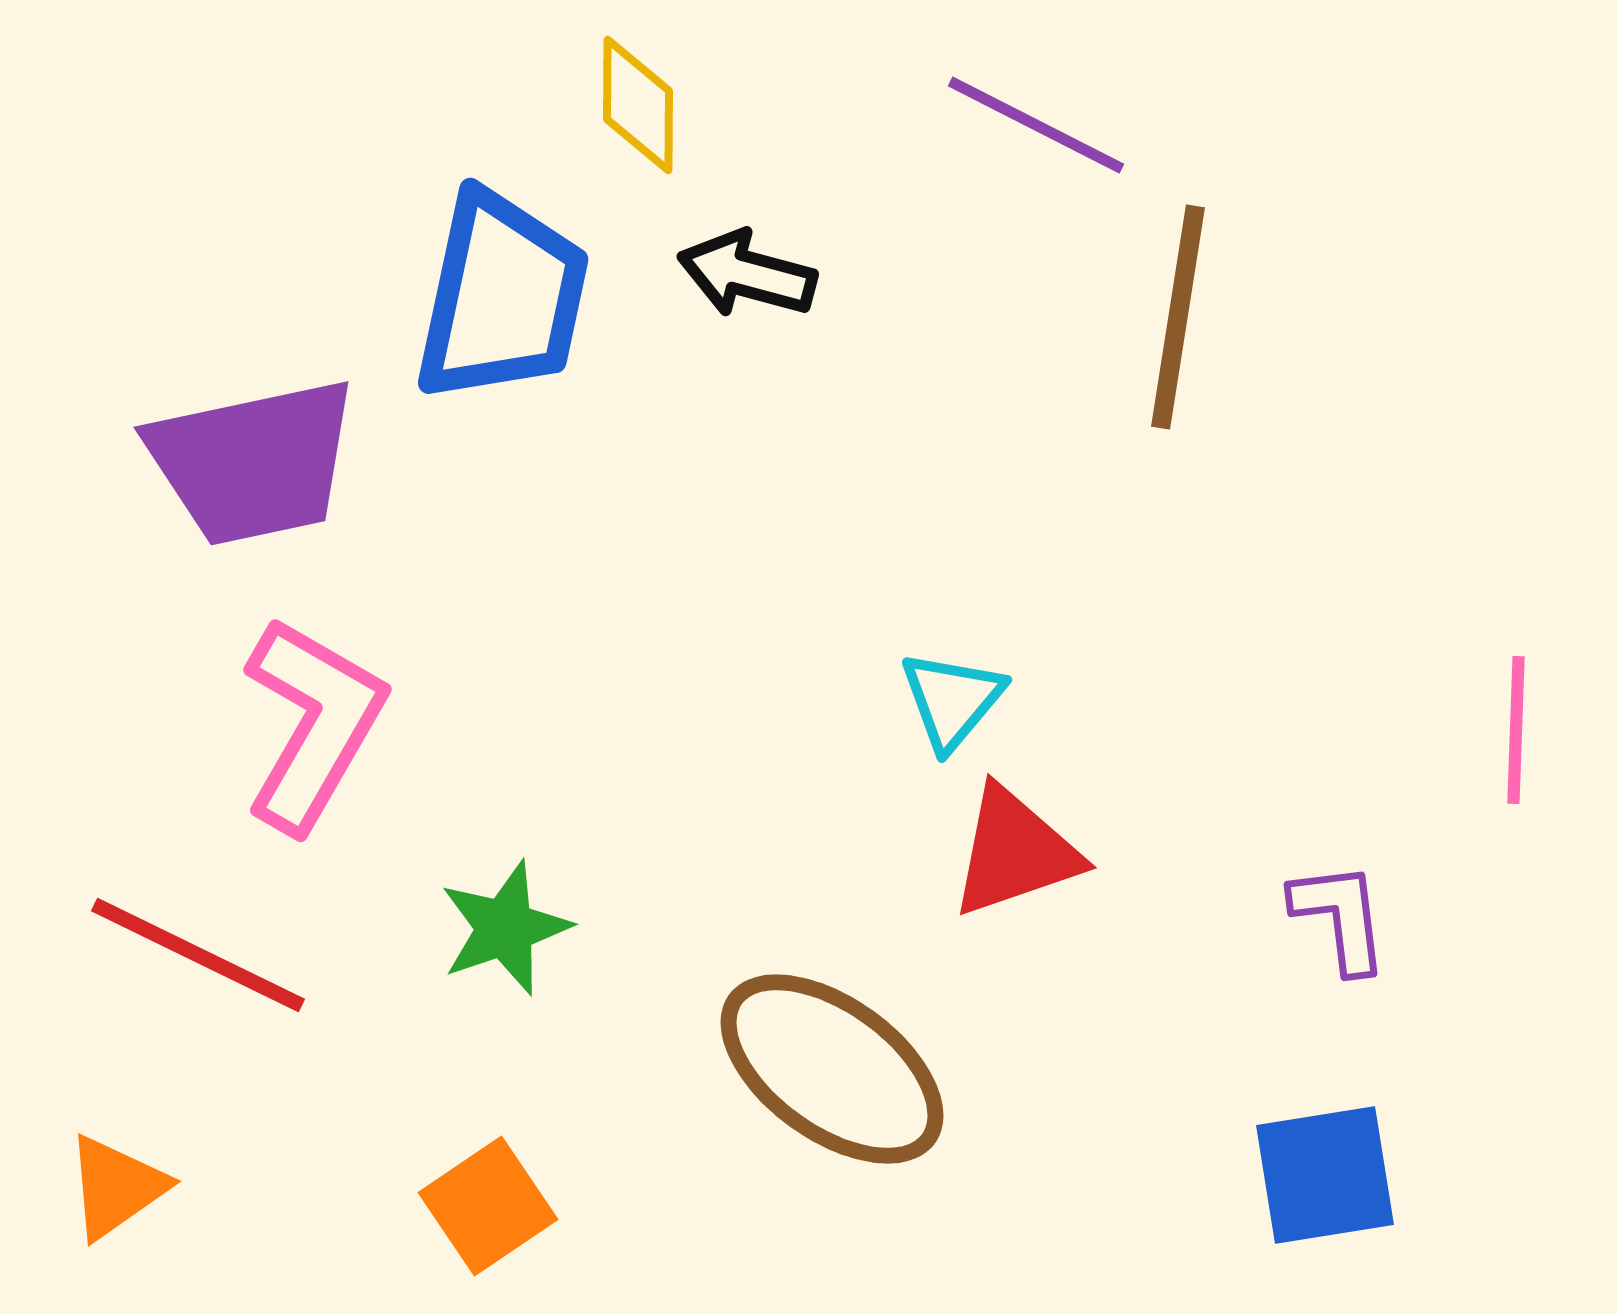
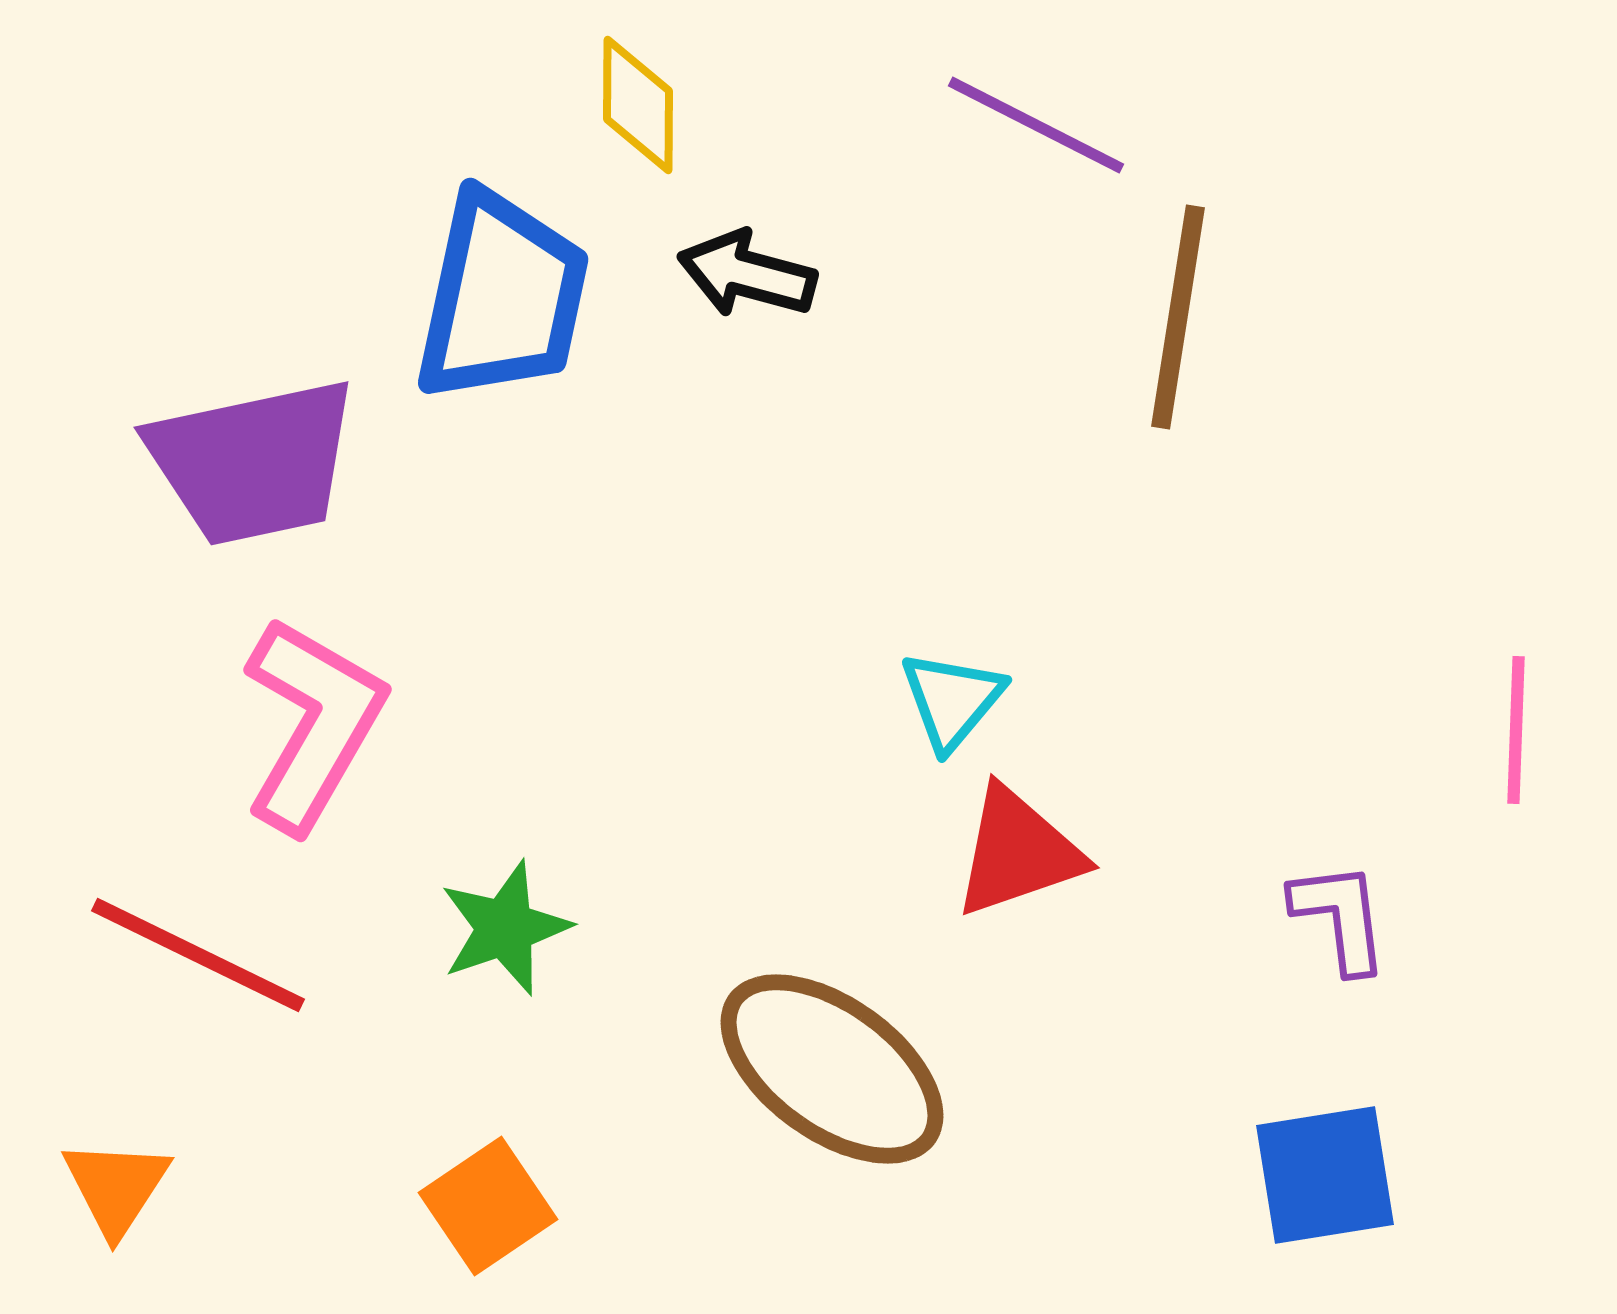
red triangle: moved 3 px right
orange triangle: rotated 22 degrees counterclockwise
